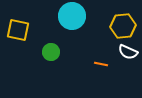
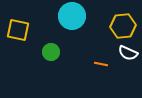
white semicircle: moved 1 px down
